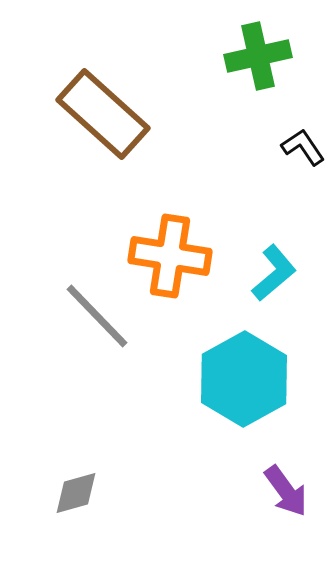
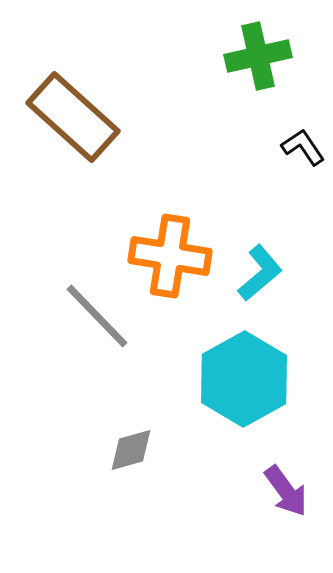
brown rectangle: moved 30 px left, 3 px down
cyan L-shape: moved 14 px left
gray diamond: moved 55 px right, 43 px up
